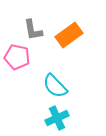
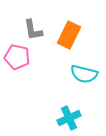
orange rectangle: rotated 28 degrees counterclockwise
cyan semicircle: moved 29 px right, 12 px up; rotated 32 degrees counterclockwise
cyan cross: moved 12 px right
